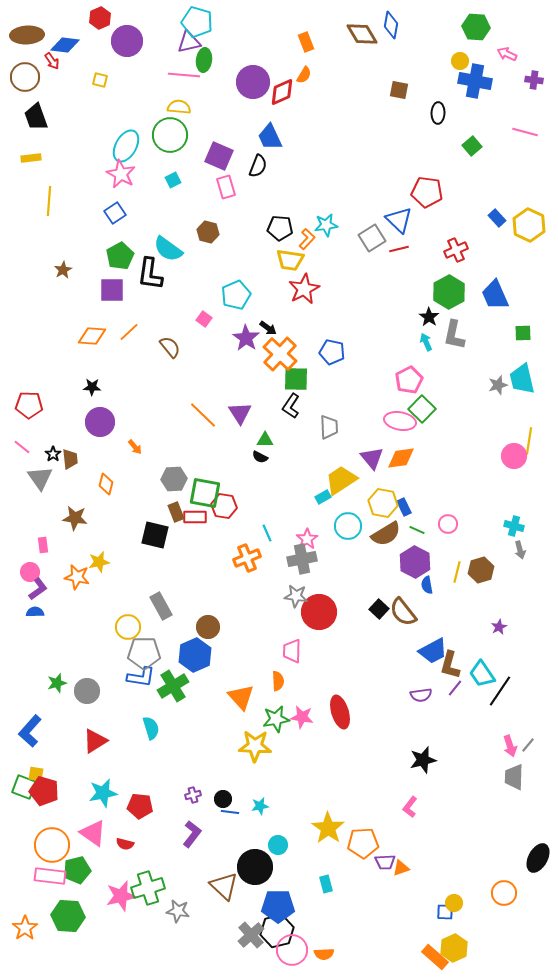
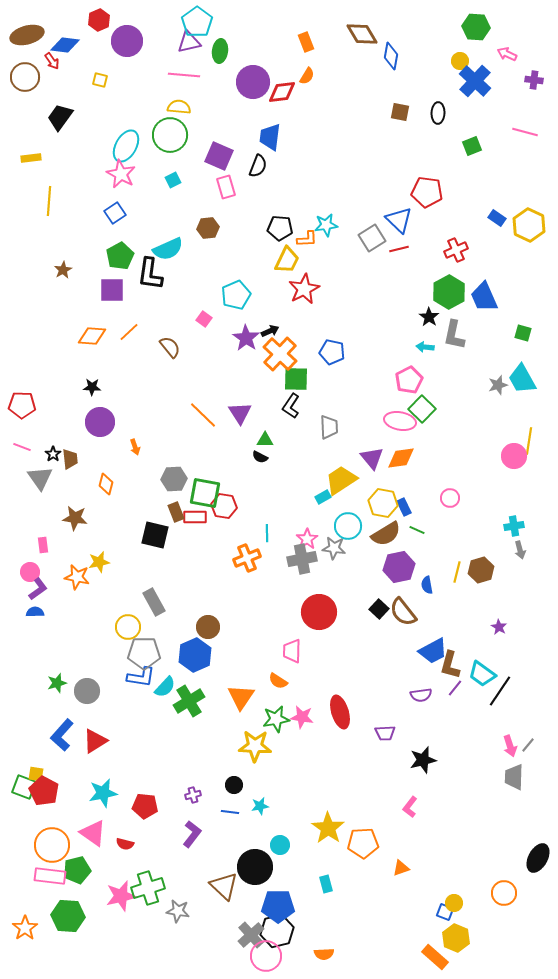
red hexagon at (100, 18): moved 1 px left, 2 px down
cyan pentagon at (197, 22): rotated 20 degrees clockwise
blue diamond at (391, 25): moved 31 px down
brown ellipse at (27, 35): rotated 12 degrees counterclockwise
green ellipse at (204, 60): moved 16 px right, 9 px up
orange semicircle at (304, 75): moved 3 px right, 1 px down
blue cross at (475, 81): rotated 32 degrees clockwise
brown square at (399, 90): moved 1 px right, 22 px down
red diamond at (282, 92): rotated 16 degrees clockwise
black trapezoid at (36, 117): moved 24 px right; rotated 56 degrees clockwise
blue trapezoid at (270, 137): rotated 32 degrees clockwise
green square at (472, 146): rotated 18 degrees clockwise
blue rectangle at (497, 218): rotated 12 degrees counterclockwise
brown hexagon at (208, 232): moved 4 px up; rotated 20 degrees counterclockwise
orange L-shape at (307, 239): rotated 45 degrees clockwise
cyan semicircle at (168, 249): rotated 60 degrees counterclockwise
yellow trapezoid at (290, 260): moved 3 px left; rotated 72 degrees counterclockwise
blue trapezoid at (495, 295): moved 11 px left, 2 px down
black arrow at (268, 328): moved 2 px right, 3 px down; rotated 60 degrees counterclockwise
green square at (523, 333): rotated 18 degrees clockwise
cyan arrow at (426, 342): moved 1 px left, 5 px down; rotated 60 degrees counterclockwise
cyan trapezoid at (522, 379): rotated 16 degrees counterclockwise
red pentagon at (29, 405): moved 7 px left
pink line at (22, 447): rotated 18 degrees counterclockwise
orange arrow at (135, 447): rotated 21 degrees clockwise
pink circle at (448, 524): moved 2 px right, 26 px up
cyan cross at (514, 526): rotated 24 degrees counterclockwise
cyan line at (267, 533): rotated 24 degrees clockwise
purple hexagon at (415, 562): moved 16 px left, 5 px down; rotated 20 degrees clockwise
gray star at (296, 596): moved 38 px right, 48 px up
gray rectangle at (161, 606): moved 7 px left, 4 px up
purple star at (499, 627): rotated 14 degrees counterclockwise
cyan trapezoid at (482, 674): rotated 20 degrees counterclockwise
orange semicircle at (278, 681): rotated 126 degrees clockwise
green cross at (173, 686): moved 16 px right, 15 px down
orange triangle at (241, 697): rotated 16 degrees clockwise
cyan semicircle at (151, 728): moved 14 px right, 41 px up; rotated 60 degrees clockwise
blue L-shape at (30, 731): moved 32 px right, 4 px down
red pentagon at (44, 791): rotated 12 degrees clockwise
black circle at (223, 799): moved 11 px right, 14 px up
red pentagon at (140, 806): moved 5 px right
cyan circle at (278, 845): moved 2 px right
purple trapezoid at (385, 862): moved 129 px up
blue square at (445, 912): rotated 18 degrees clockwise
yellow hexagon at (454, 948): moved 2 px right, 10 px up; rotated 12 degrees counterclockwise
pink circle at (292, 950): moved 26 px left, 6 px down
